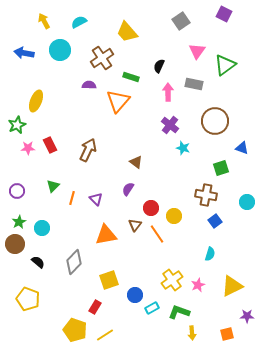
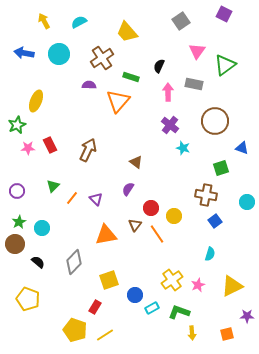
cyan circle at (60, 50): moved 1 px left, 4 px down
orange line at (72, 198): rotated 24 degrees clockwise
